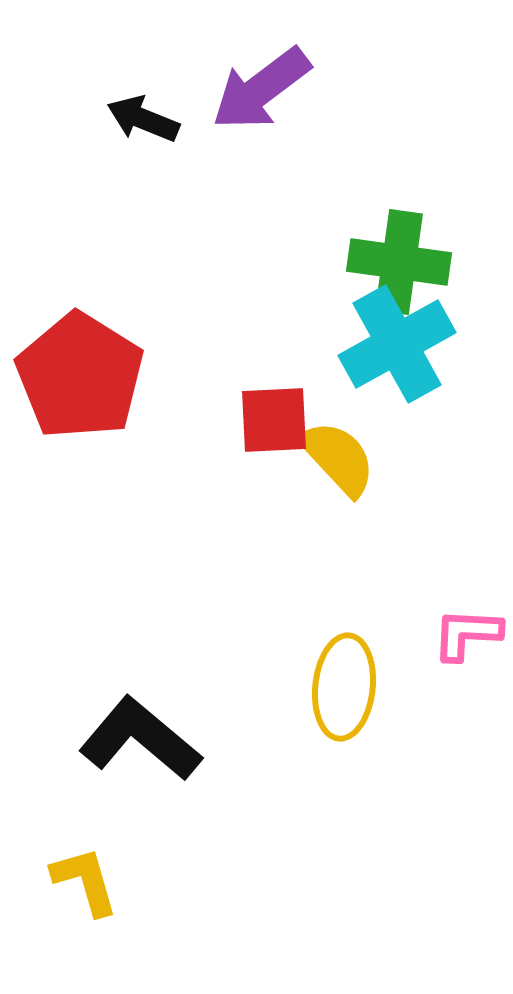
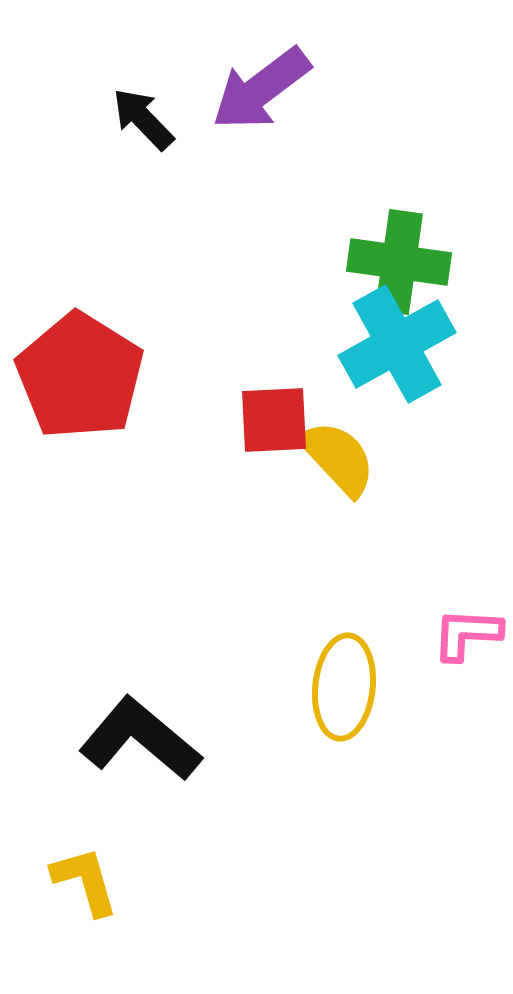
black arrow: rotated 24 degrees clockwise
